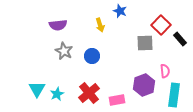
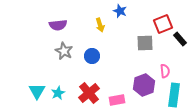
red square: moved 2 px right, 1 px up; rotated 24 degrees clockwise
cyan triangle: moved 2 px down
cyan star: moved 1 px right, 1 px up
